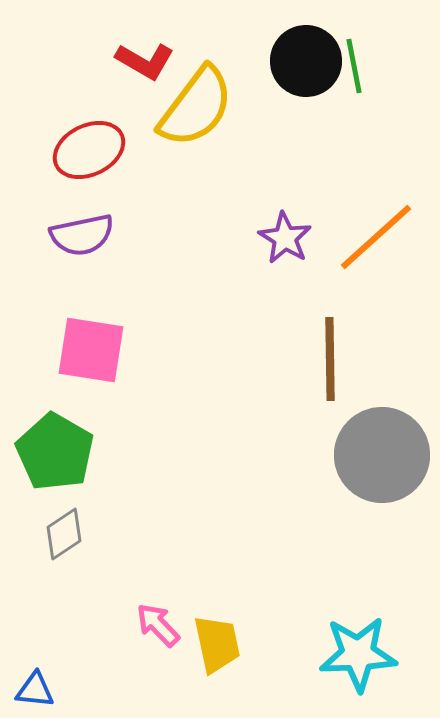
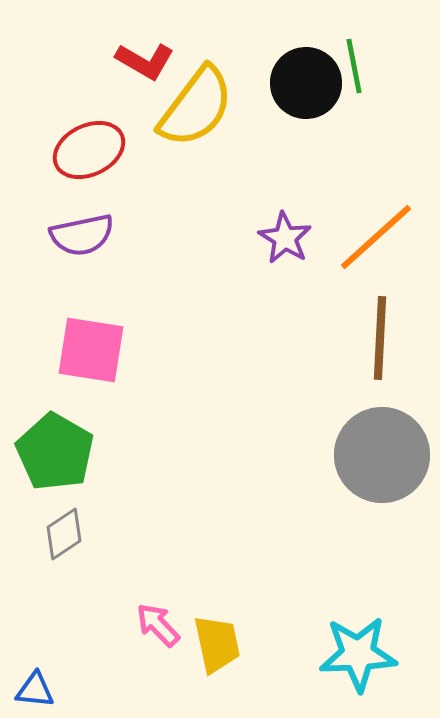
black circle: moved 22 px down
brown line: moved 50 px right, 21 px up; rotated 4 degrees clockwise
